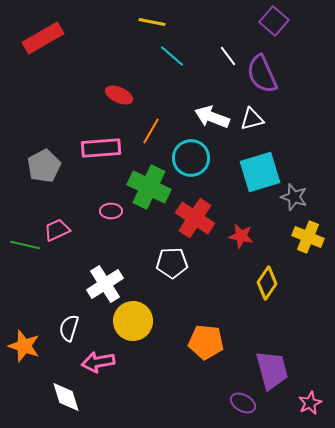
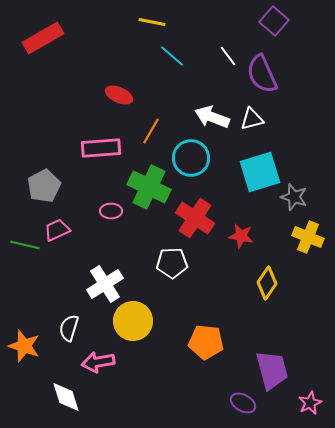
gray pentagon: moved 20 px down
